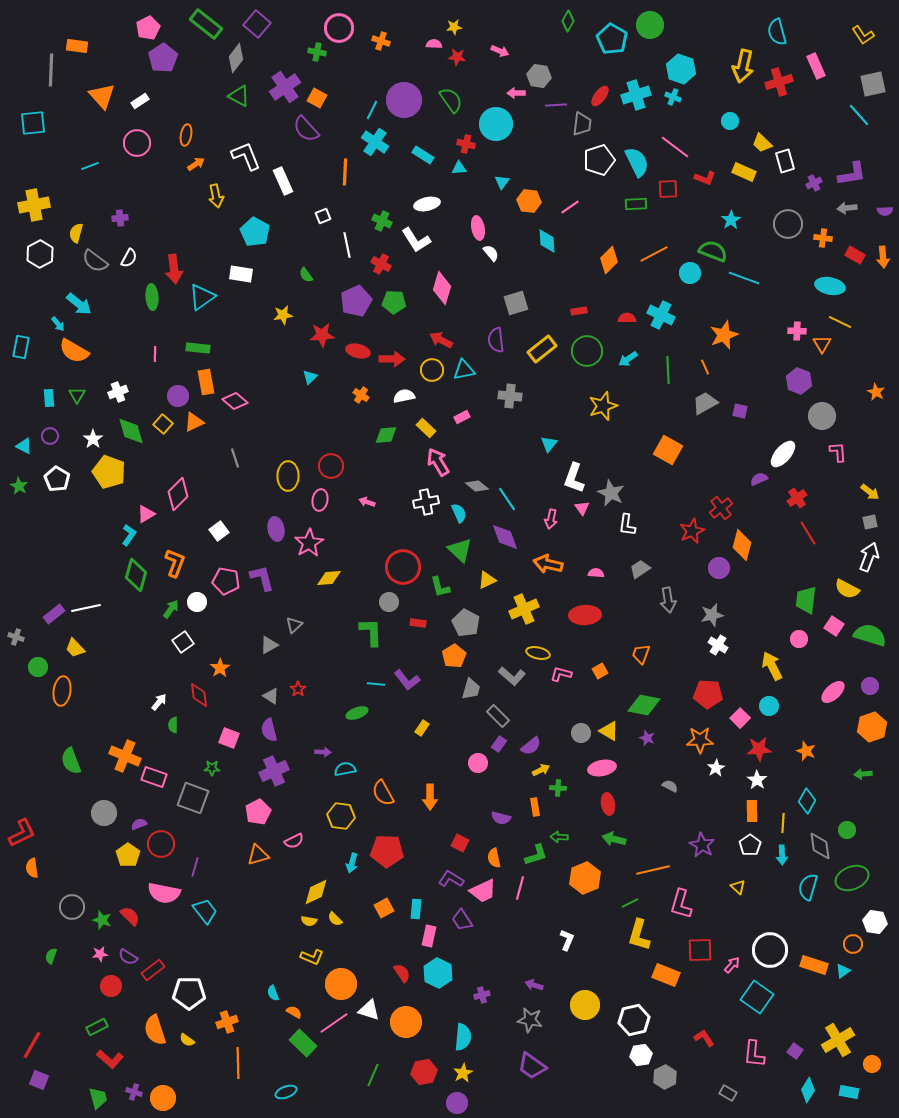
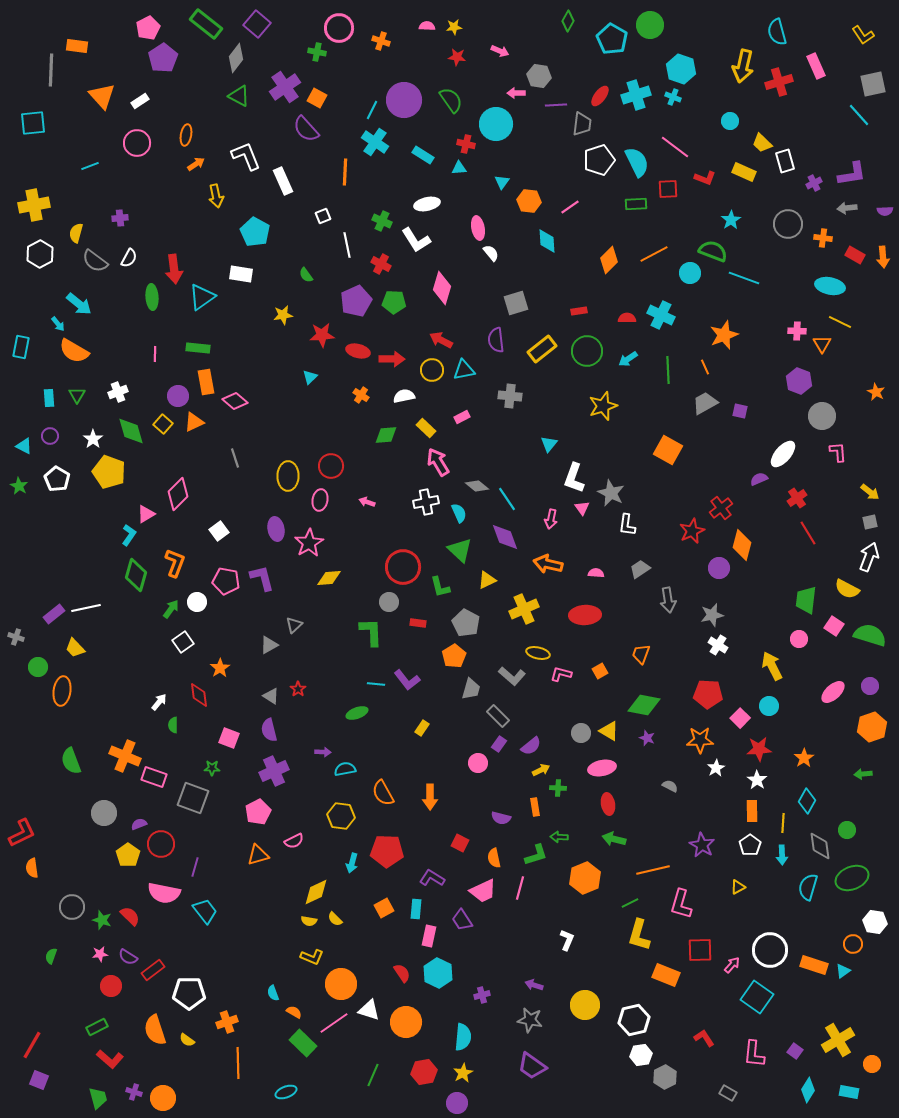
pink semicircle at (434, 44): moved 7 px left, 18 px up
orange star at (806, 751): moved 2 px left, 7 px down; rotated 18 degrees clockwise
purple L-shape at (451, 879): moved 19 px left, 1 px up
yellow triangle at (738, 887): rotated 49 degrees clockwise
